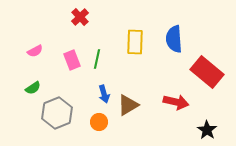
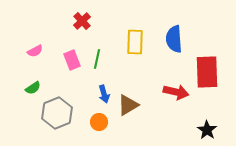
red cross: moved 2 px right, 4 px down
red rectangle: rotated 48 degrees clockwise
red arrow: moved 10 px up
